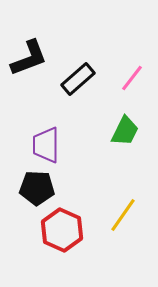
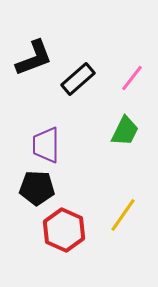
black L-shape: moved 5 px right
red hexagon: moved 2 px right
